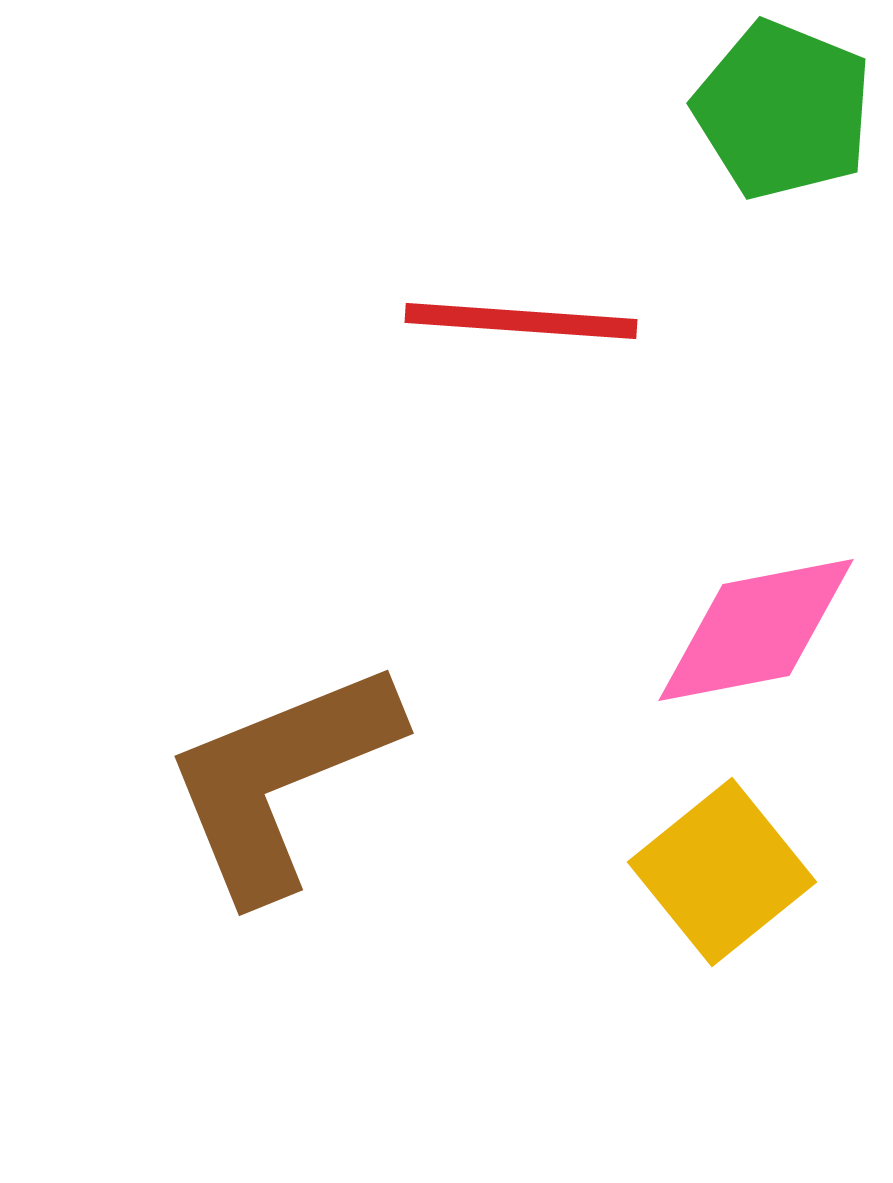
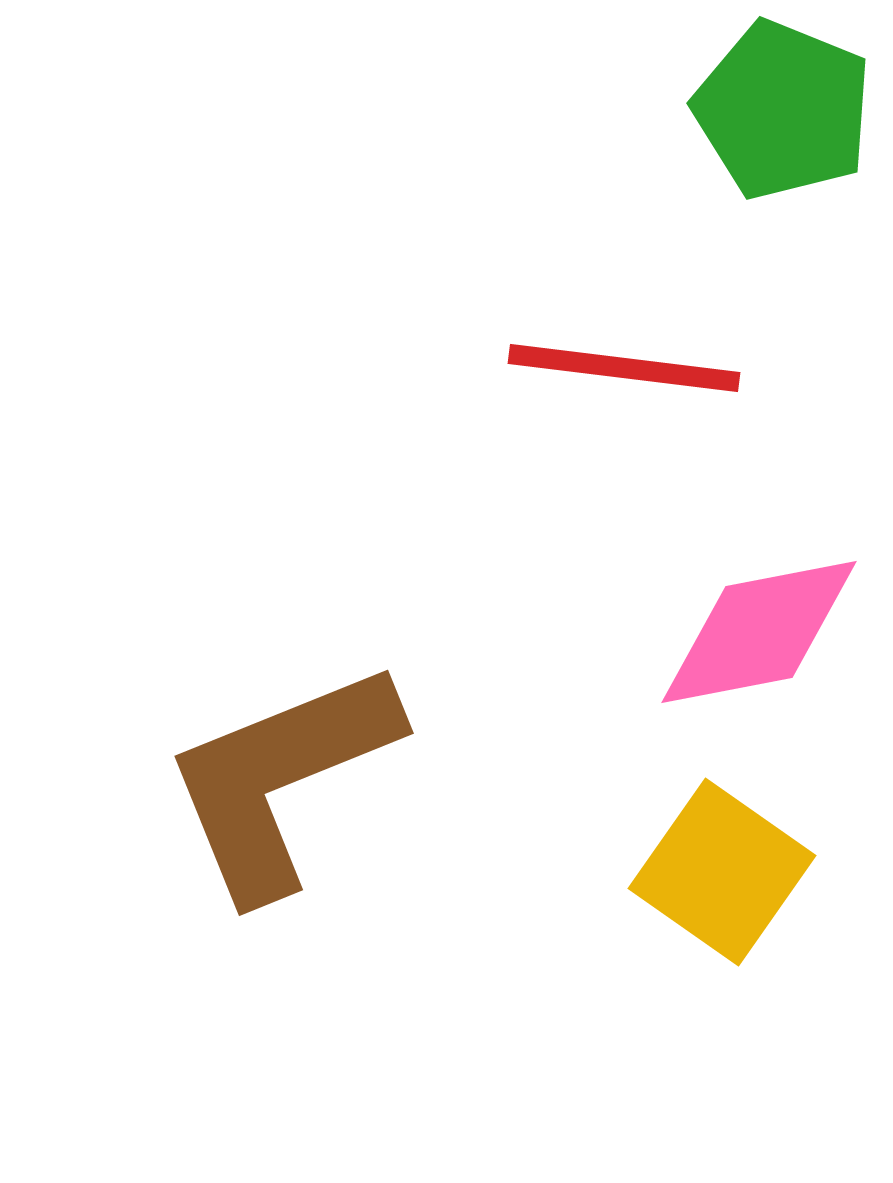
red line: moved 103 px right, 47 px down; rotated 3 degrees clockwise
pink diamond: moved 3 px right, 2 px down
yellow square: rotated 16 degrees counterclockwise
